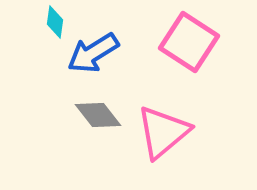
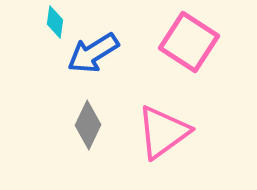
gray diamond: moved 10 px left, 10 px down; rotated 63 degrees clockwise
pink triangle: rotated 4 degrees clockwise
